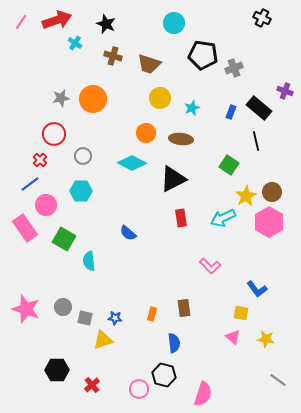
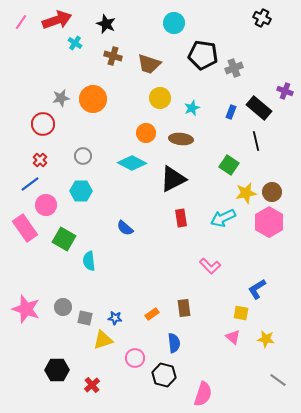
red circle at (54, 134): moved 11 px left, 10 px up
yellow star at (246, 196): moved 3 px up; rotated 20 degrees clockwise
blue semicircle at (128, 233): moved 3 px left, 5 px up
blue L-shape at (257, 289): rotated 95 degrees clockwise
orange rectangle at (152, 314): rotated 40 degrees clockwise
pink circle at (139, 389): moved 4 px left, 31 px up
